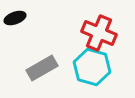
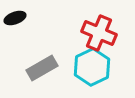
cyan hexagon: rotated 18 degrees clockwise
